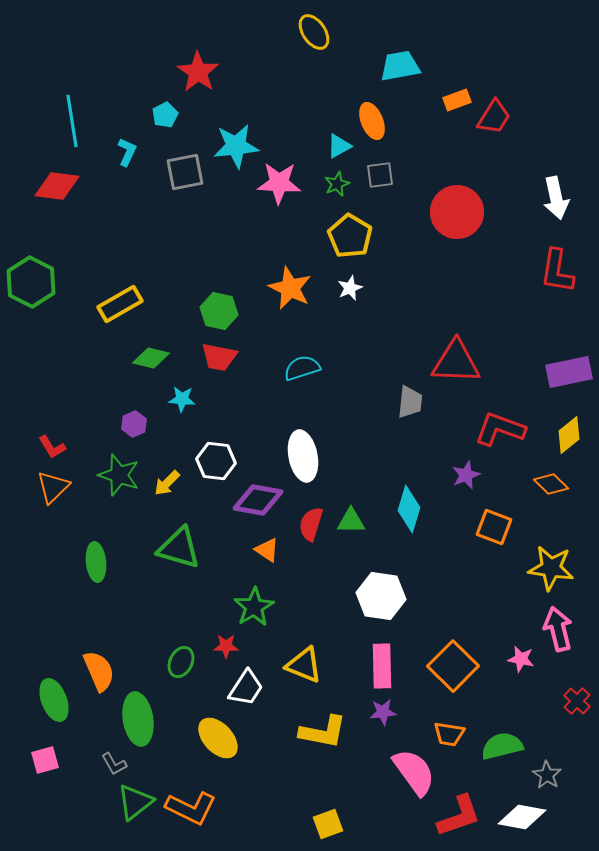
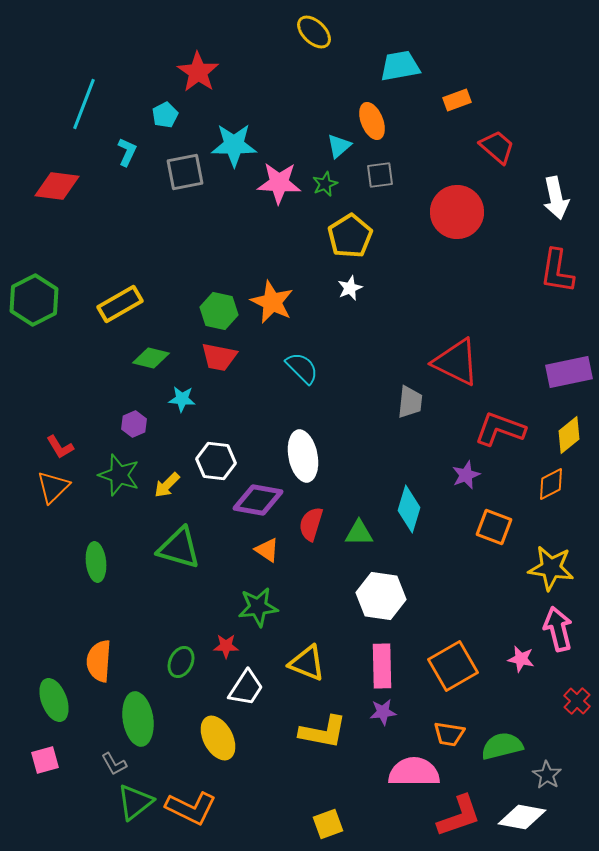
yellow ellipse at (314, 32): rotated 12 degrees counterclockwise
red trapezoid at (494, 117): moved 3 px right, 30 px down; rotated 81 degrees counterclockwise
cyan line at (72, 121): moved 12 px right, 17 px up; rotated 30 degrees clockwise
cyan star at (236, 146): moved 2 px left, 1 px up; rotated 6 degrees clockwise
cyan triangle at (339, 146): rotated 12 degrees counterclockwise
green star at (337, 184): moved 12 px left
yellow pentagon at (350, 236): rotated 9 degrees clockwise
green hexagon at (31, 282): moved 3 px right, 18 px down; rotated 6 degrees clockwise
orange star at (290, 288): moved 18 px left, 14 px down
red triangle at (456, 362): rotated 24 degrees clockwise
cyan semicircle at (302, 368): rotated 63 degrees clockwise
red L-shape at (52, 447): moved 8 px right
yellow arrow at (167, 483): moved 2 px down
orange diamond at (551, 484): rotated 72 degrees counterclockwise
green triangle at (351, 521): moved 8 px right, 12 px down
green star at (254, 607): moved 4 px right; rotated 24 degrees clockwise
yellow triangle at (304, 665): moved 3 px right, 2 px up
orange square at (453, 666): rotated 15 degrees clockwise
orange semicircle at (99, 671): moved 10 px up; rotated 153 degrees counterclockwise
yellow ellipse at (218, 738): rotated 15 degrees clockwise
pink semicircle at (414, 772): rotated 54 degrees counterclockwise
